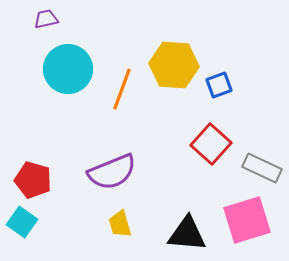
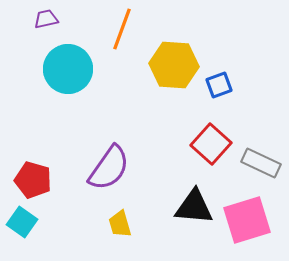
orange line: moved 60 px up
gray rectangle: moved 1 px left, 5 px up
purple semicircle: moved 3 px left, 4 px up; rotated 33 degrees counterclockwise
black triangle: moved 7 px right, 27 px up
